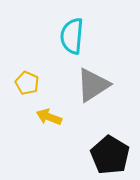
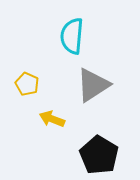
yellow pentagon: moved 1 px down
yellow arrow: moved 3 px right, 2 px down
black pentagon: moved 11 px left
